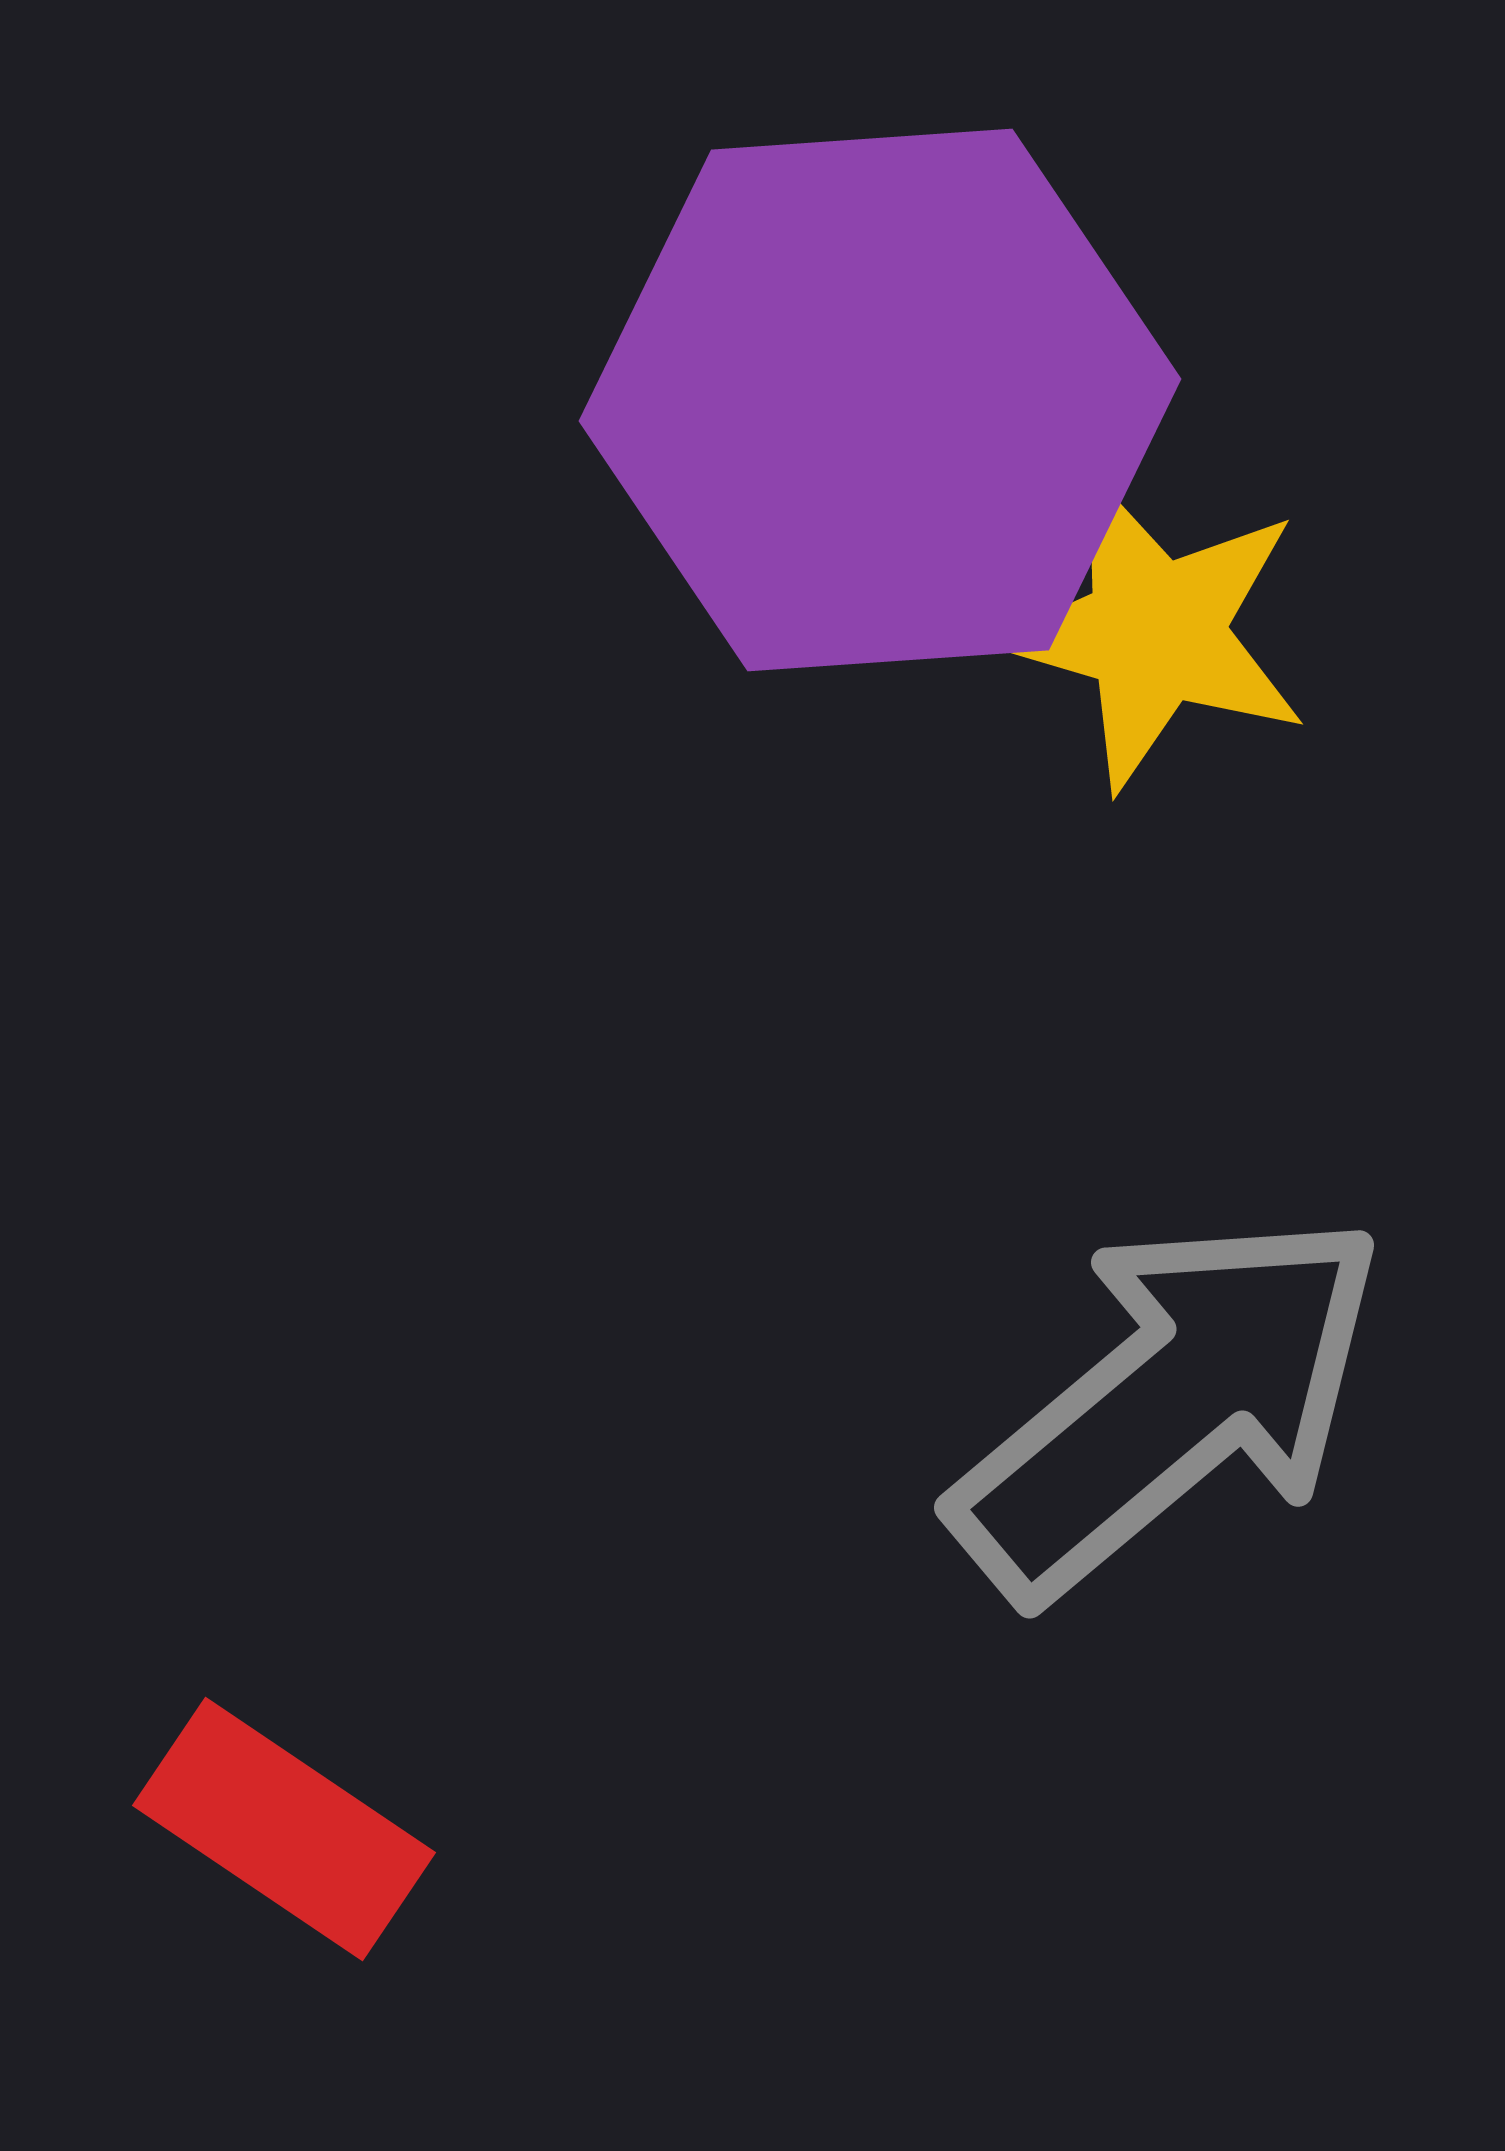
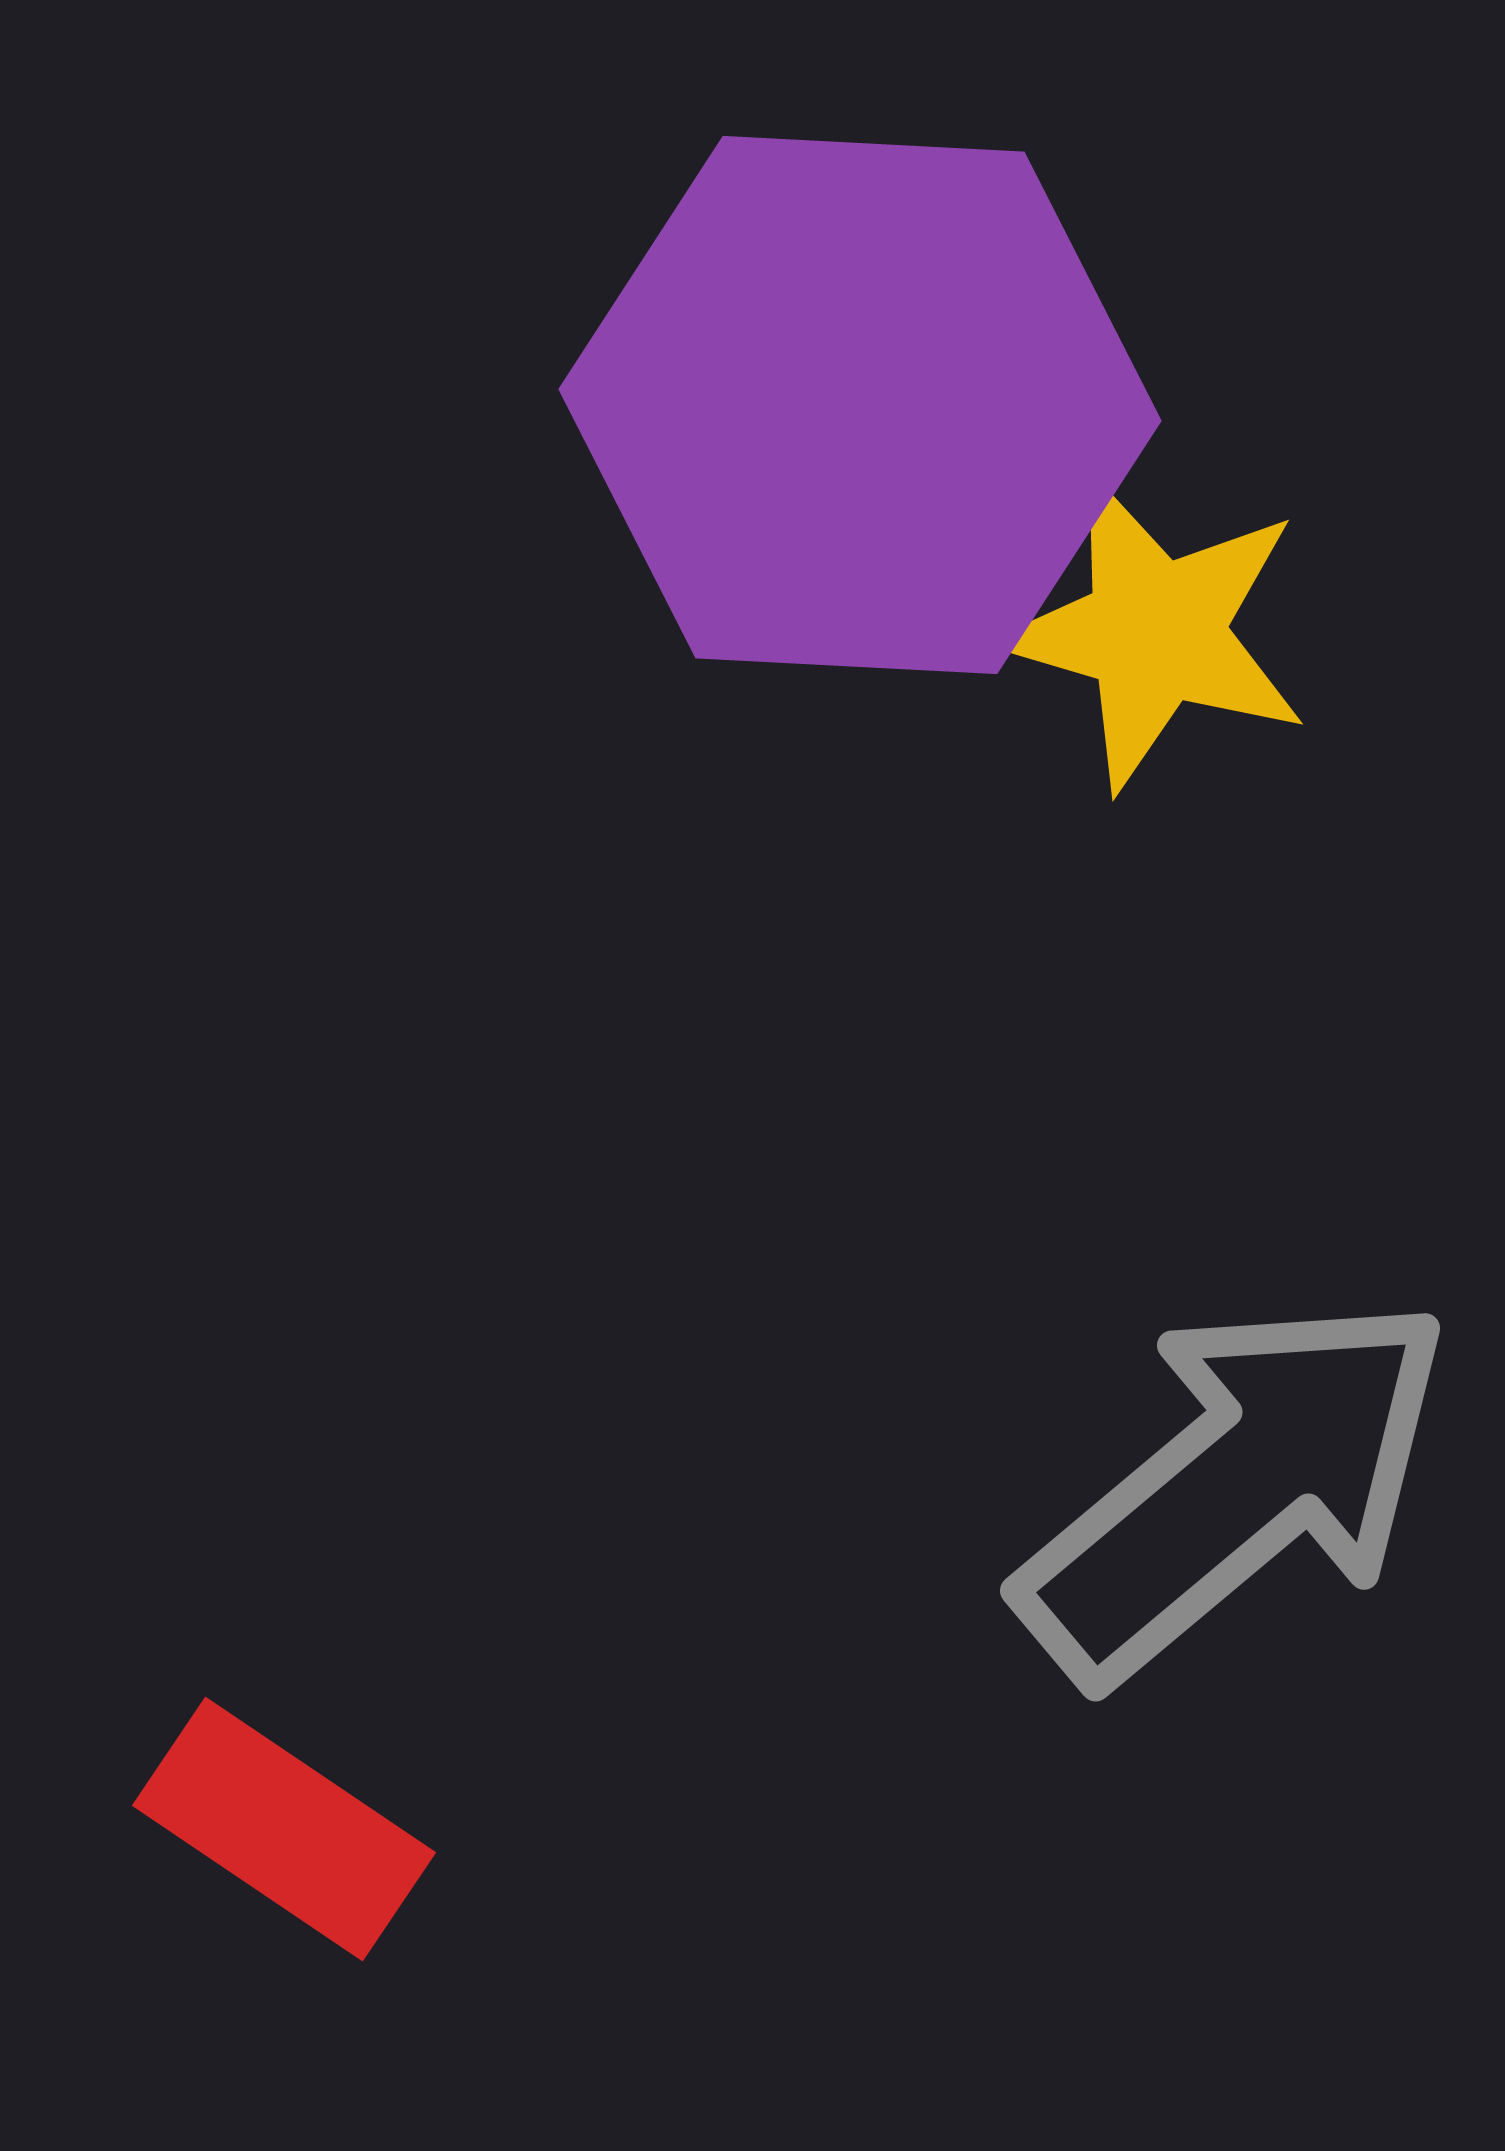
purple hexagon: moved 20 px left, 5 px down; rotated 7 degrees clockwise
gray arrow: moved 66 px right, 83 px down
